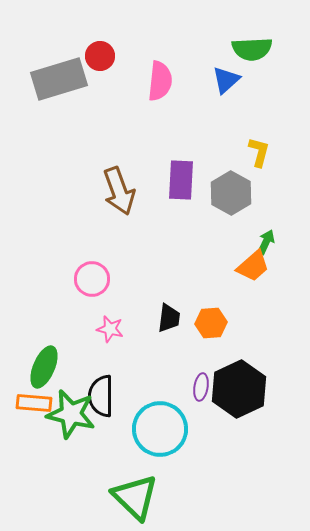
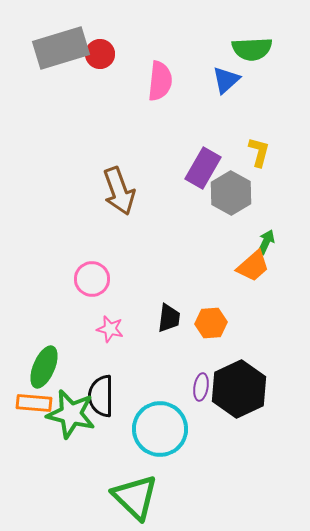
red circle: moved 2 px up
gray rectangle: moved 2 px right, 31 px up
purple rectangle: moved 22 px right, 12 px up; rotated 27 degrees clockwise
